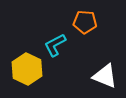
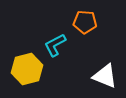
yellow hexagon: rotated 20 degrees clockwise
